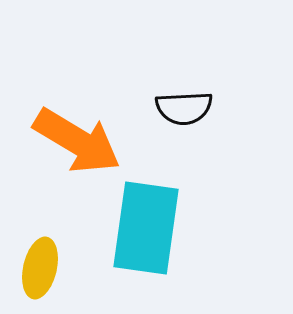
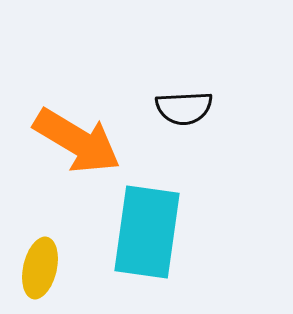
cyan rectangle: moved 1 px right, 4 px down
